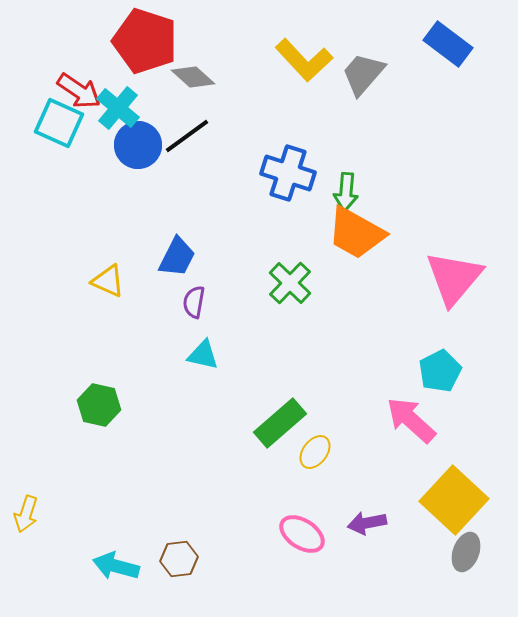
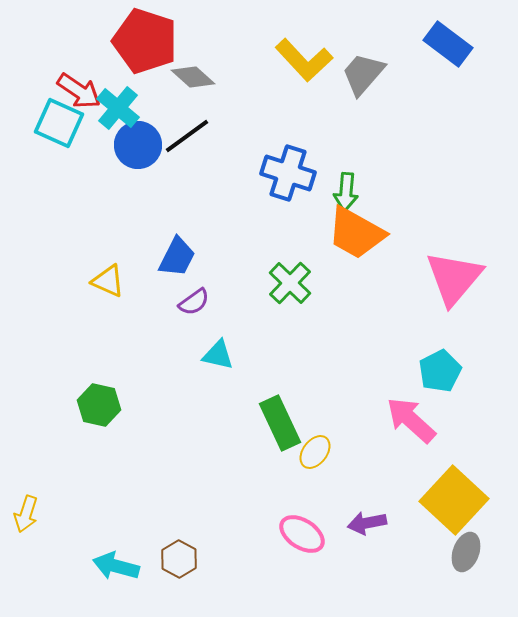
purple semicircle: rotated 136 degrees counterclockwise
cyan triangle: moved 15 px right
green rectangle: rotated 74 degrees counterclockwise
brown hexagon: rotated 24 degrees counterclockwise
